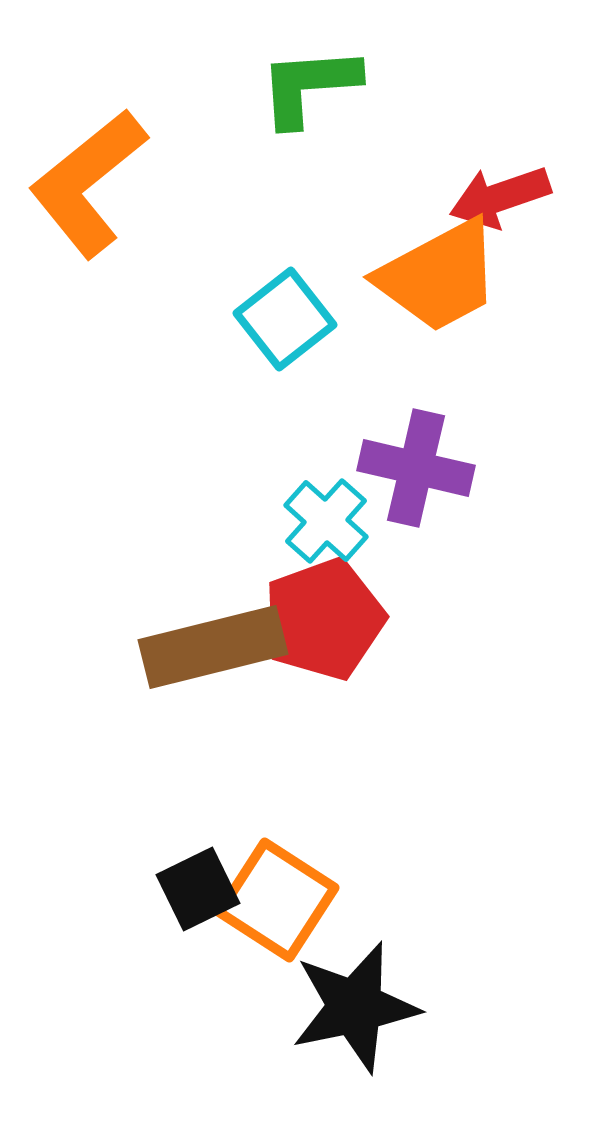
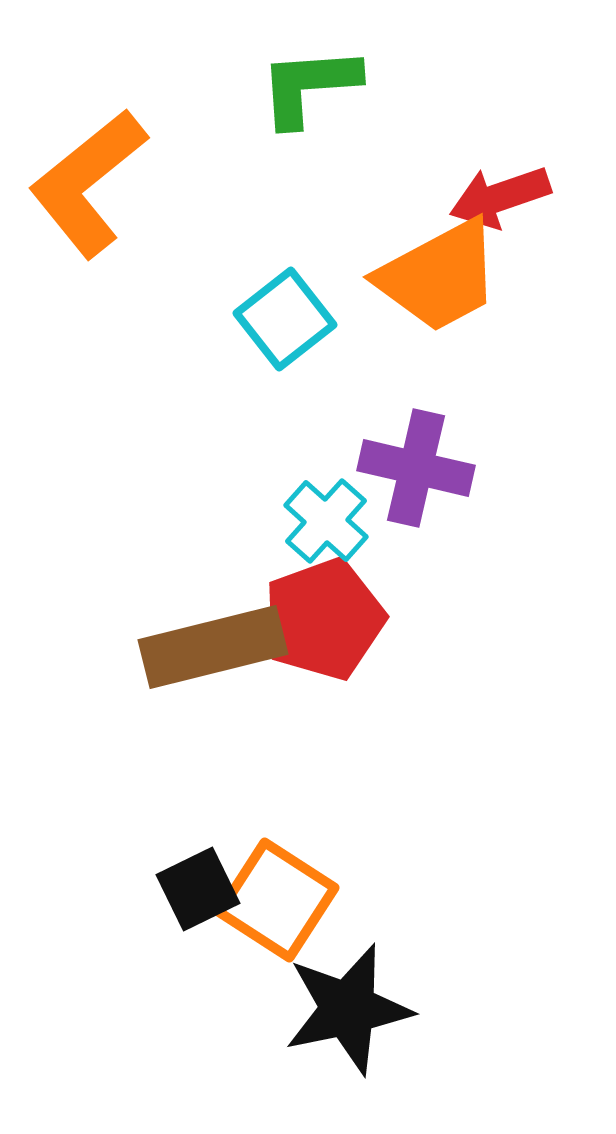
black star: moved 7 px left, 2 px down
